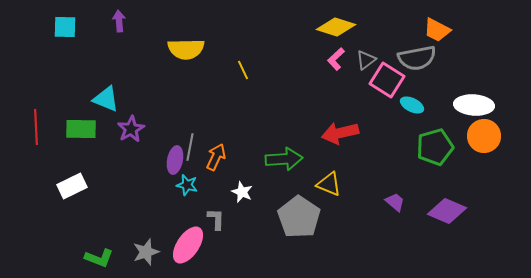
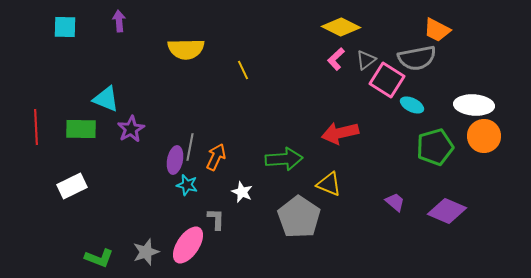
yellow diamond: moved 5 px right; rotated 9 degrees clockwise
